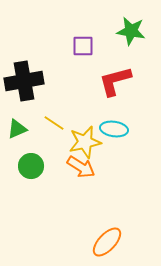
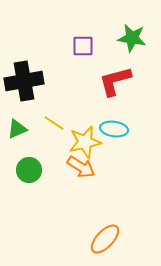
green star: moved 1 px right, 7 px down
green circle: moved 2 px left, 4 px down
orange ellipse: moved 2 px left, 3 px up
